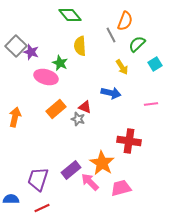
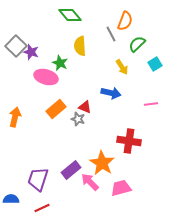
gray line: moved 1 px up
